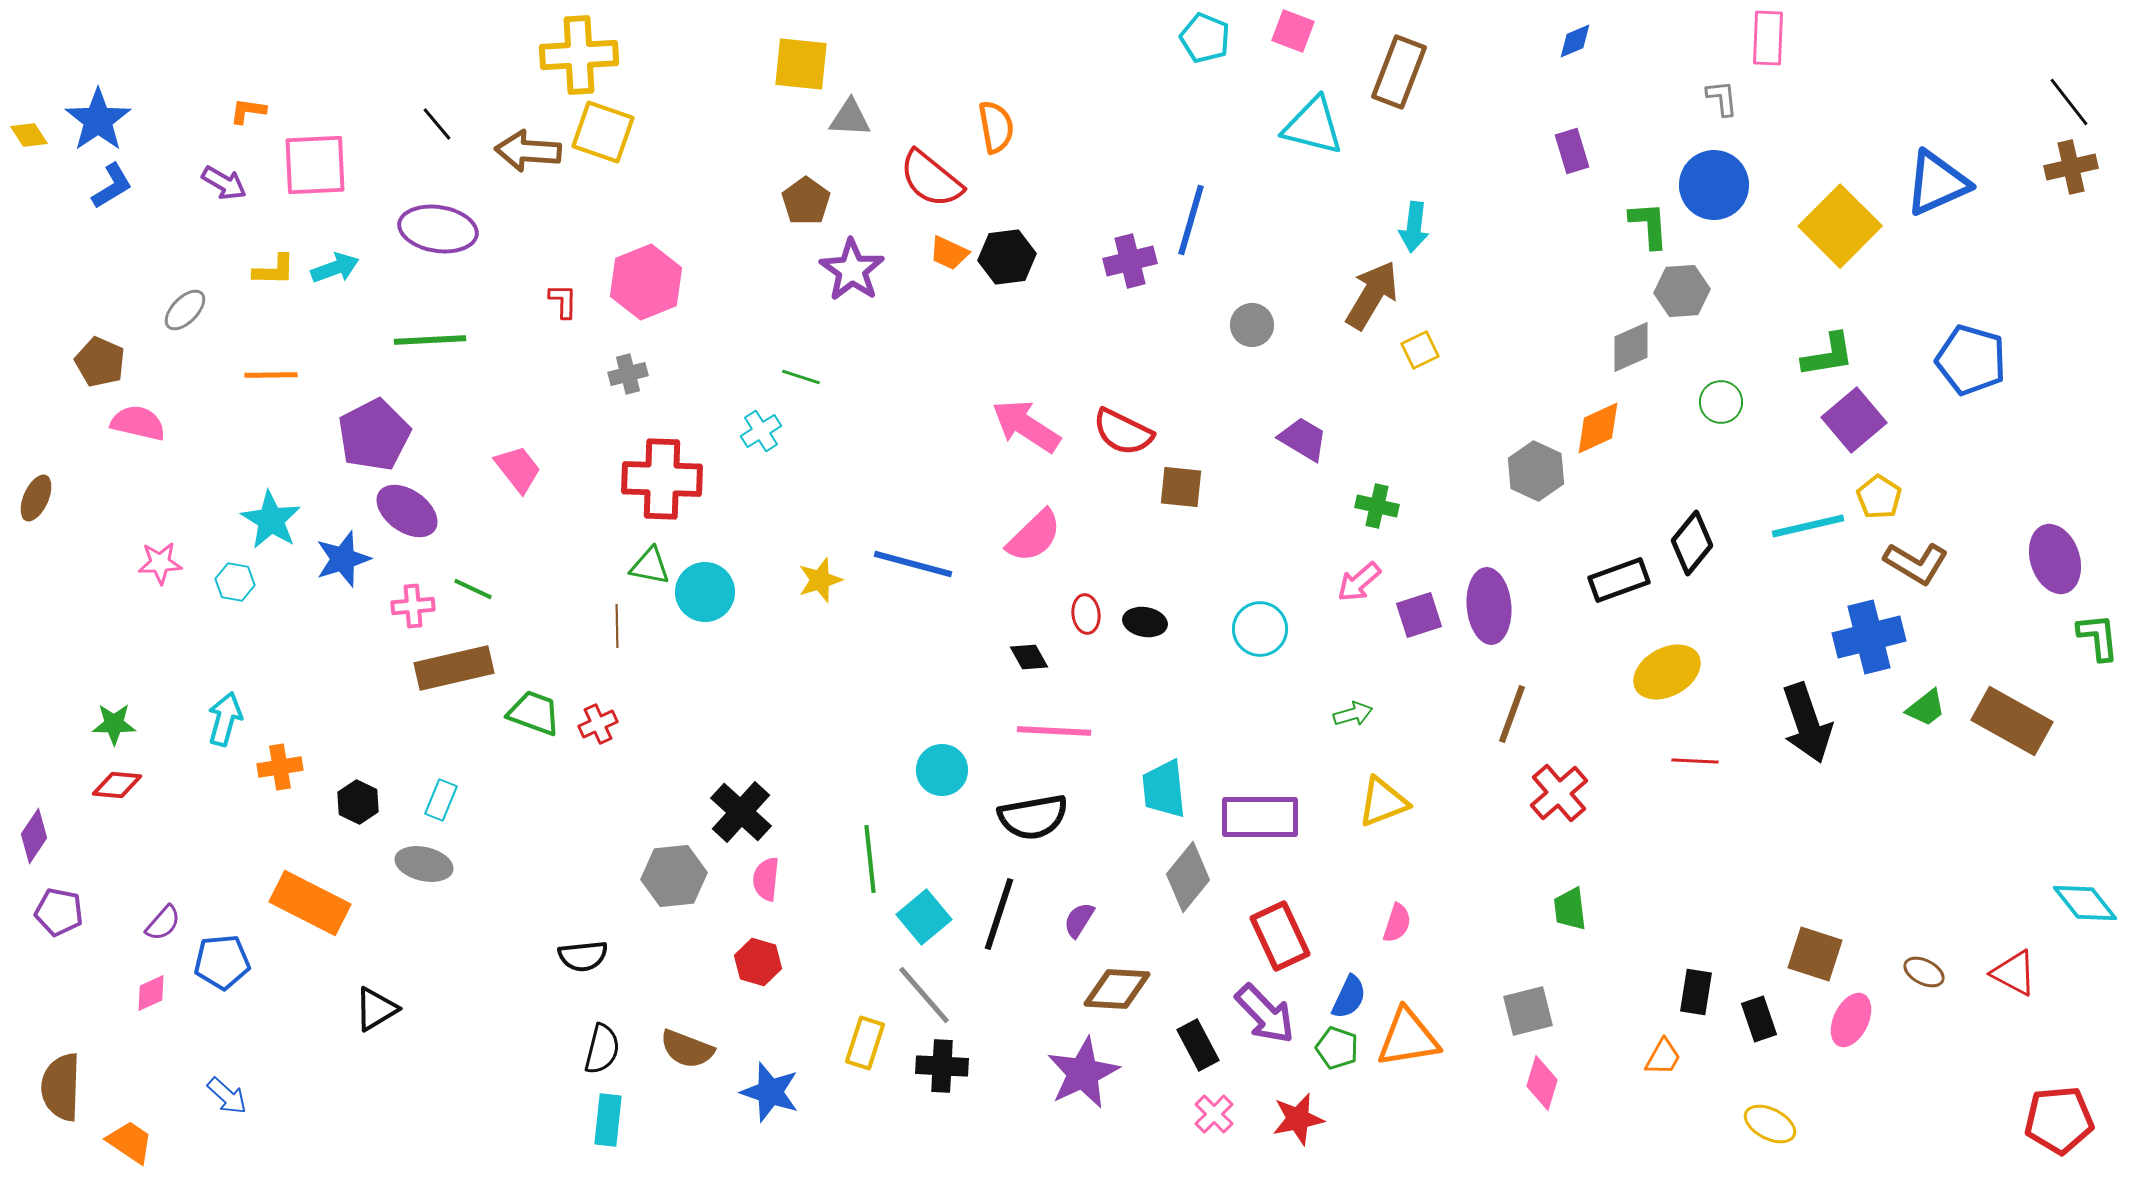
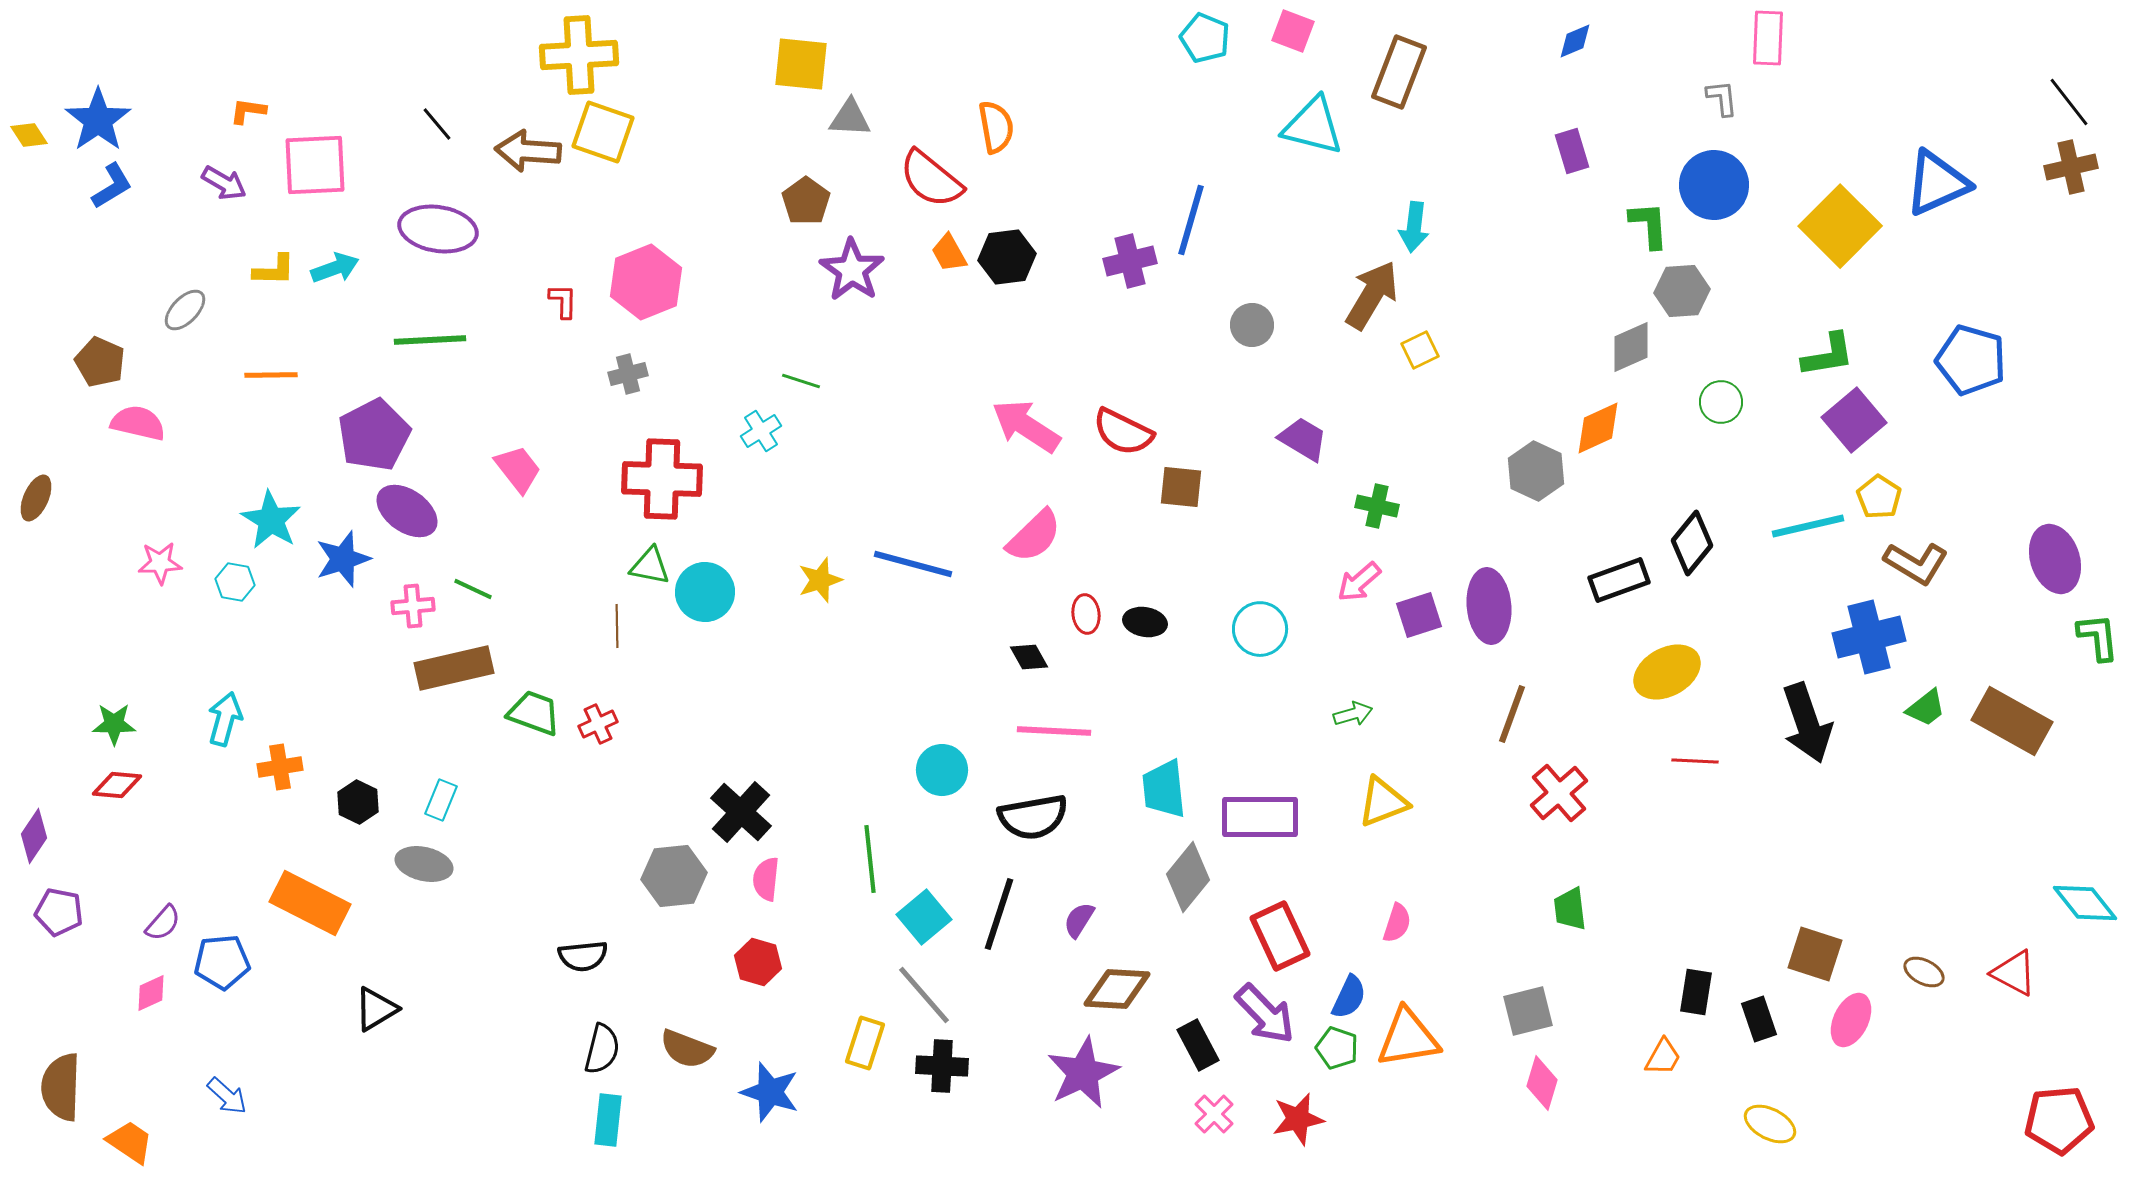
orange trapezoid at (949, 253): rotated 36 degrees clockwise
green line at (801, 377): moved 4 px down
